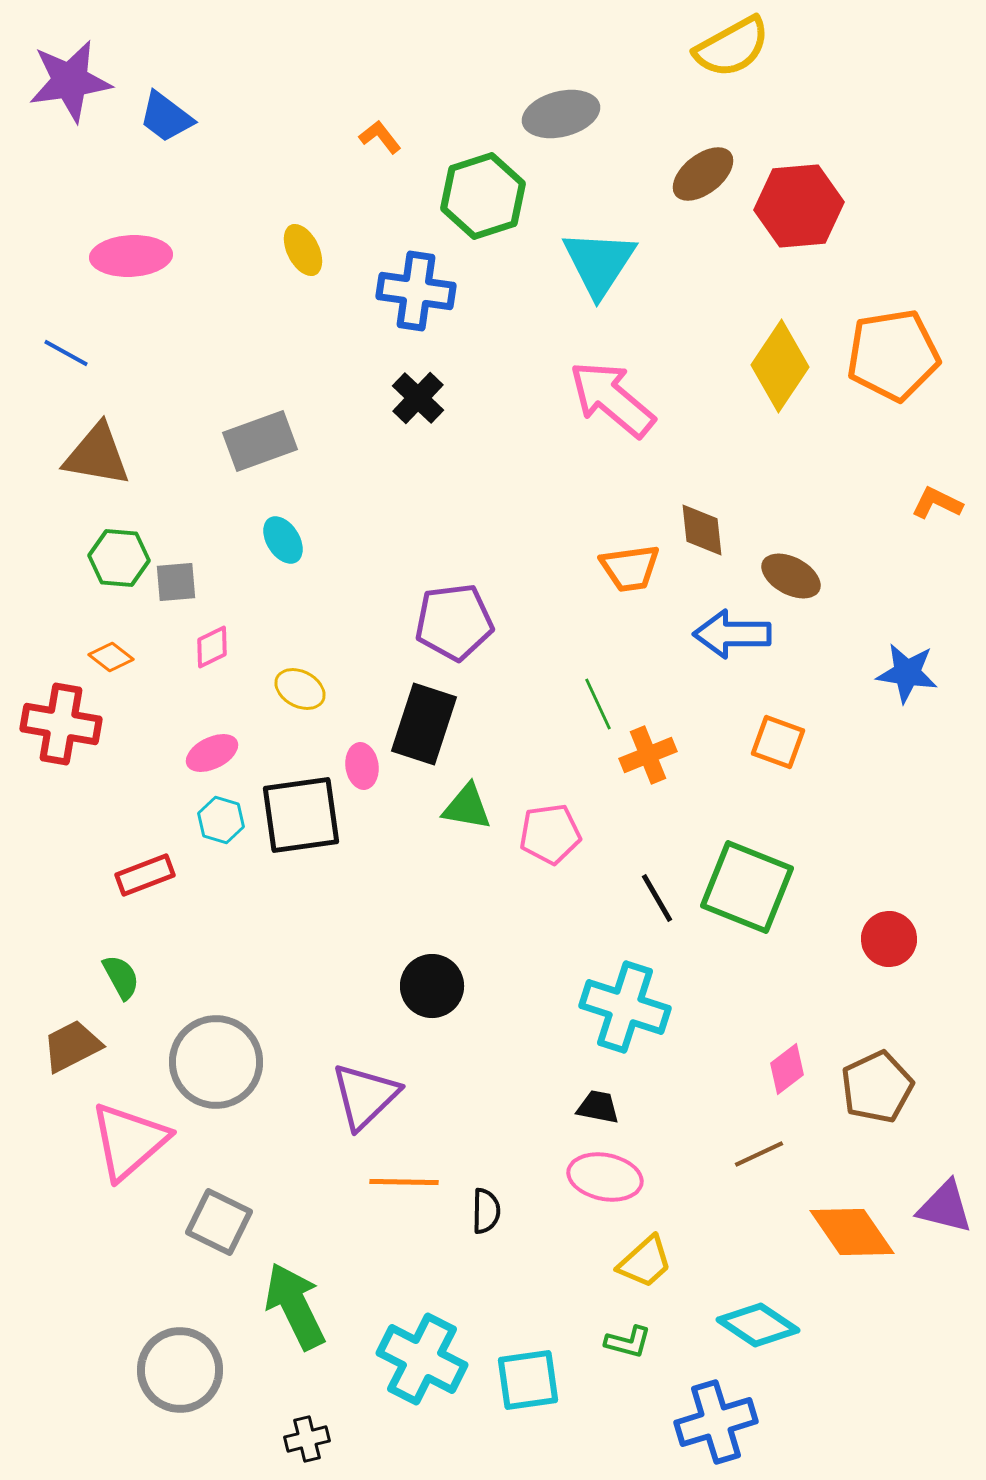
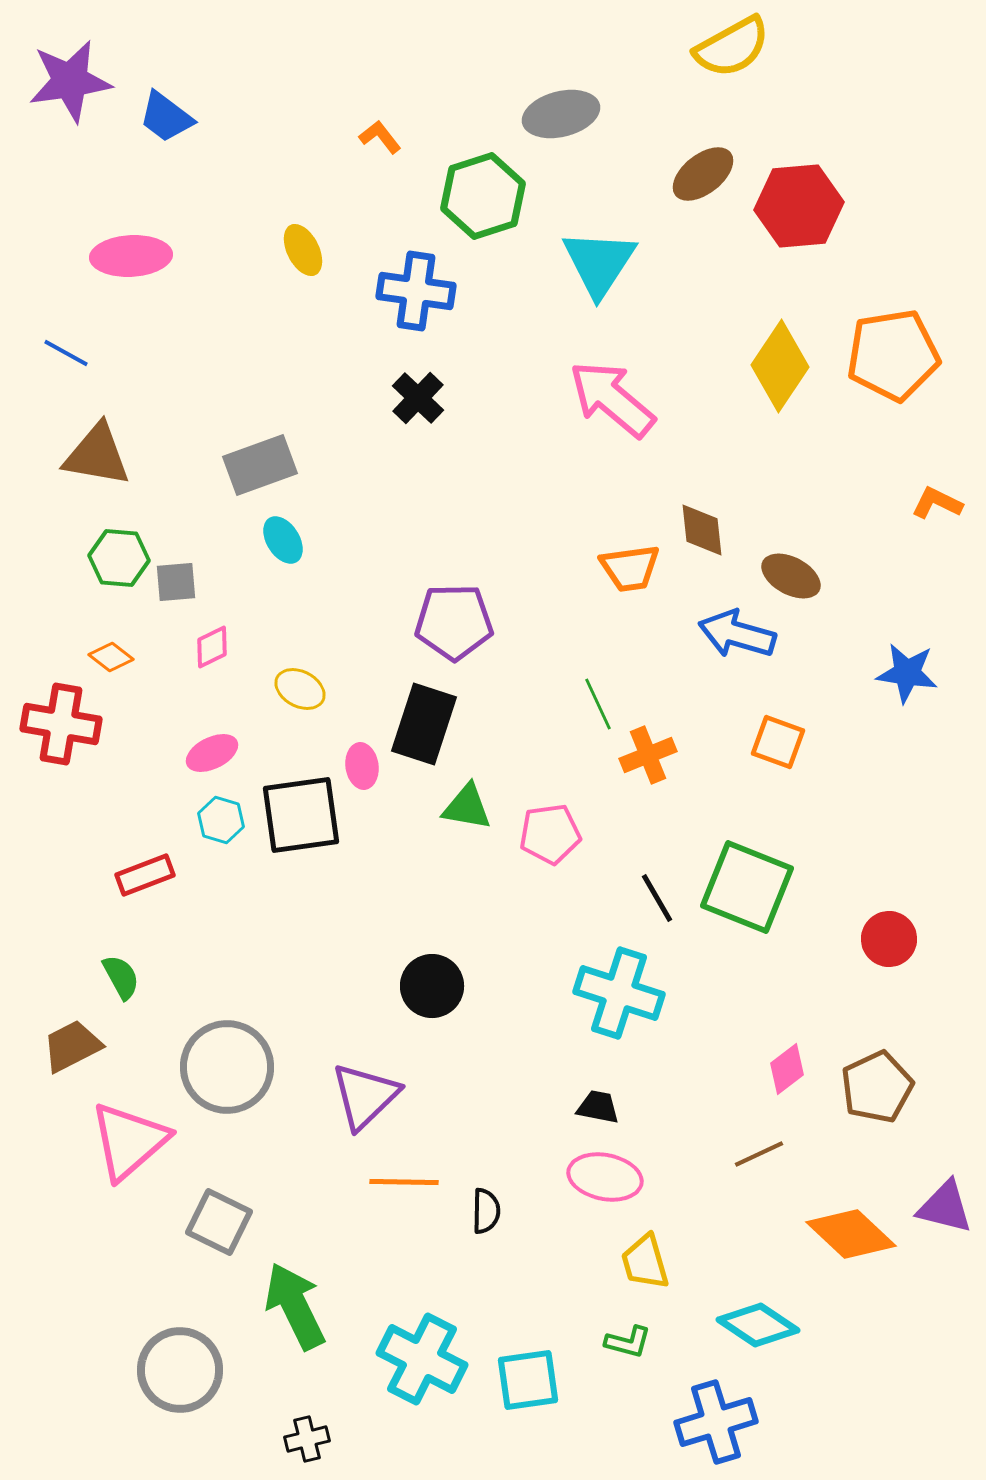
gray rectangle at (260, 441): moved 24 px down
purple pentagon at (454, 622): rotated 6 degrees clockwise
blue arrow at (732, 634): moved 5 px right; rotated 16 degrees clockwise
cyan cross at (625, 1007): moved 6 px left, 14 px up
gray circle at (216, 1062): moved 11 px right, 5 px down
orange diamond at (852, 1232): moved 1 px left, 2 px down; rotated 12 degrees counterclockwise
yellow trapezoid at (645, 1262): rotated 116 degrees clockwise
